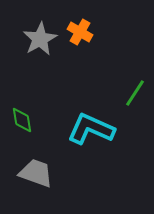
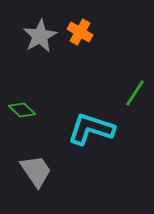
gray star: moved 3 px up
green diamond: moved 10 px up; rotated 36 degrees counterclockwise
cyan L-shape: rotated 6 degrees counterclockwise
gray trapezoid: moved 2 px up; rotated 36 degrees clockwise
